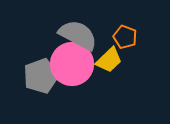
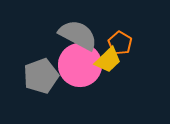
orange pentagon: moved 5 px left, 6 px down; rotated 10 degrees clockwise
yellow trapezoid: moved 1 px left
pink circle: moved 8 px right, 1 px down
